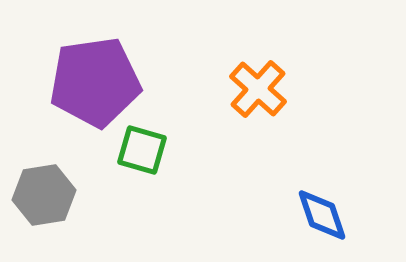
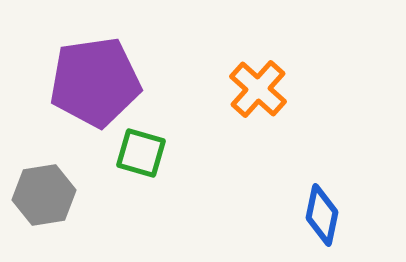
green square: moved 1 px left, 3 px down
blue diamond: rotated 30 degrees clockwise
